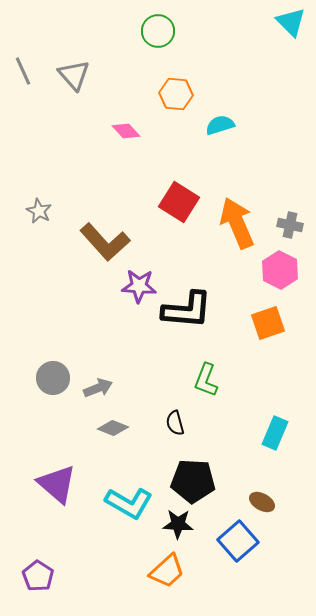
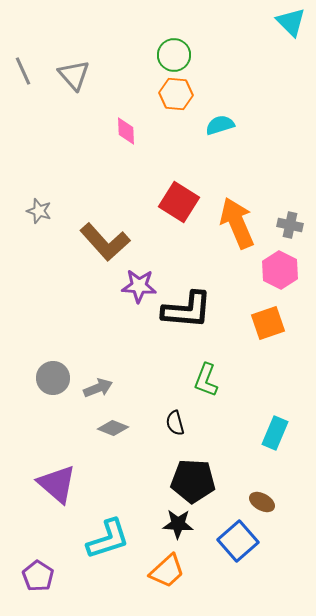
green circle: moved 16 px right, 24 px down
pink diamond: rotated 40 degrees clockwise
gray star: rotated 10 degrees counterclockwise
cyan L-shape: moved 21 px left, 36 px down; rotated 48 degrees counterclockwise
